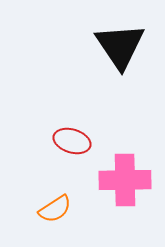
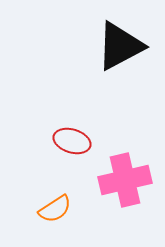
black triangle: rotated 36 degrees clockwise
pink cross: rotated 12 degrees counterclockwise
